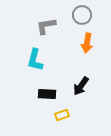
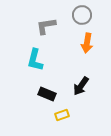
black rectangle: rotated 18 degrees clockwise
